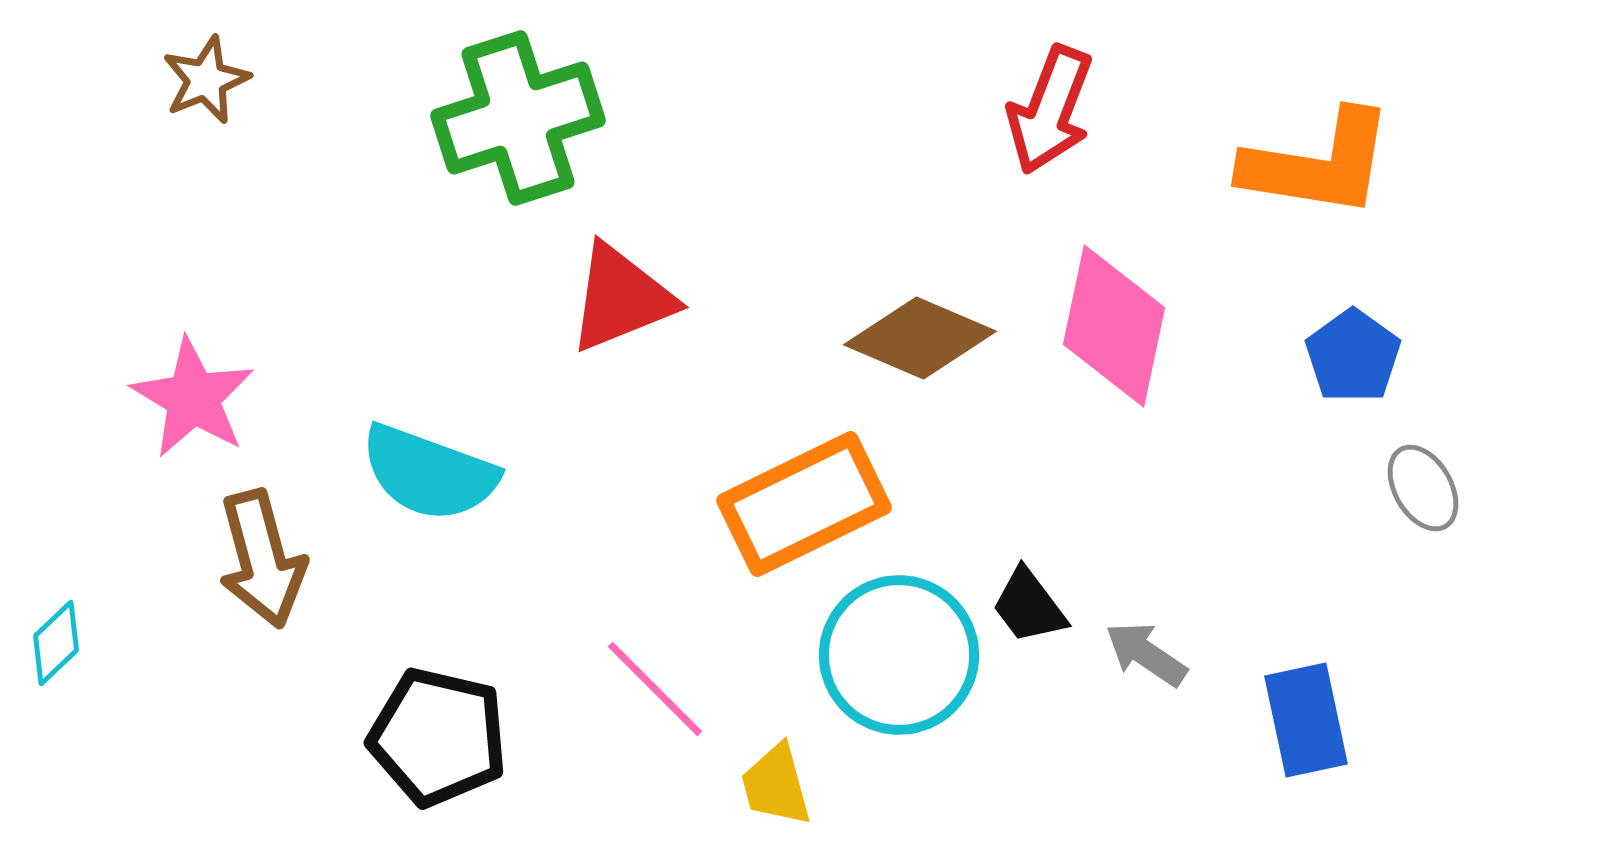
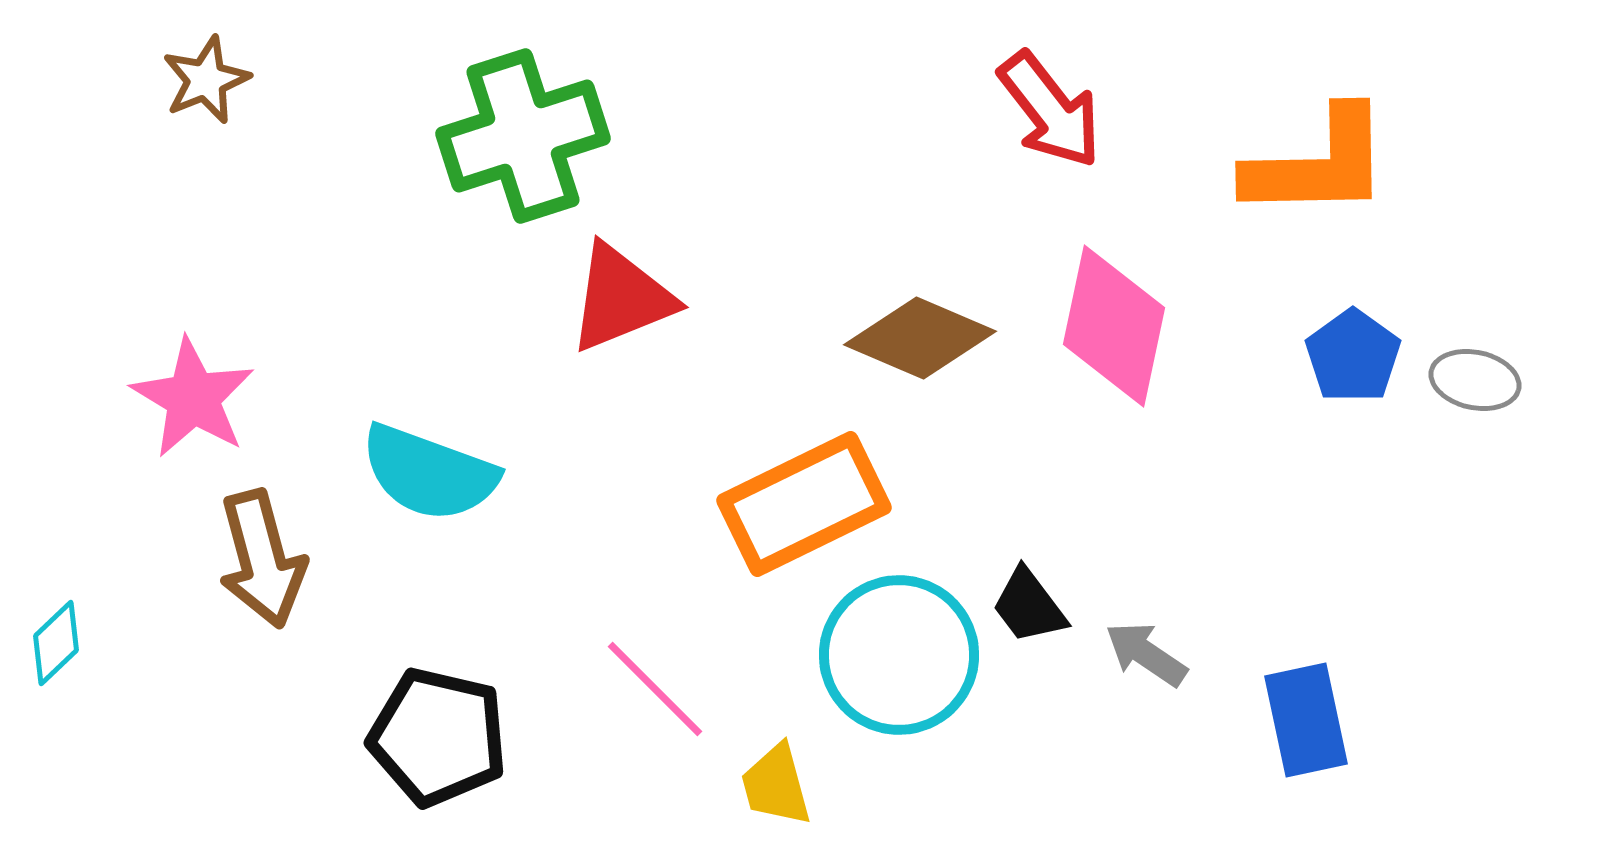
red arrow: rotated 59 degrees counterclockwise
green cross: moved 5 px right, 18 px down
orange L-shape: rotated 10 degrees counterclockwise
gray ellipse: moved 52 px right, 108 px up; rotated 48 degrees counterclockwise
